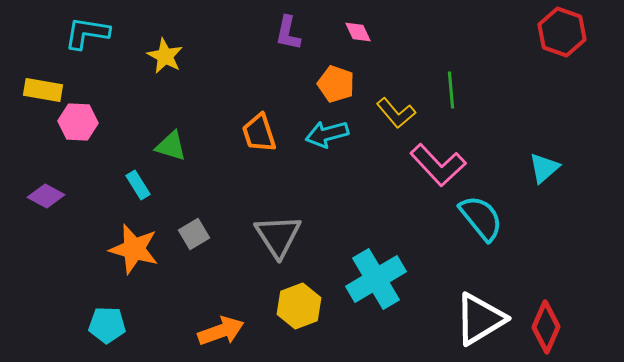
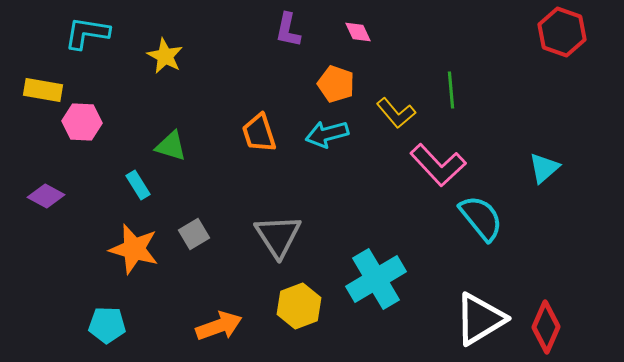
purple L-shape: moved 3 px up
pink hexagon: moved 4 px right
orange arrow: moved 2 px left, 5 px up
